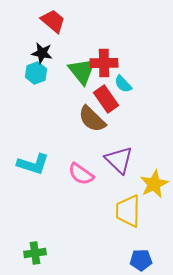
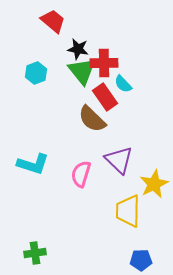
black star: moved 36 px right, 4 px up
red rectangle: moved 1 px left, 2 px up
pink semicircle: rotated 72 degrees clockwise
